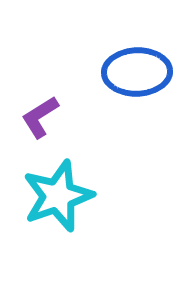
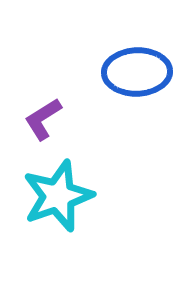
purple L-shape: moved 3 px right, 2 px down
